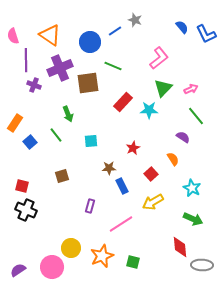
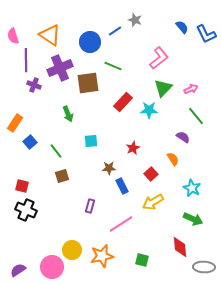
green line at (56, 135): moved 16 px down
yellow circle at (71, 248): moved 1 px right, 2 px down
orange star at (102, 256): rotated 10 degrees clockwise
green square at (133, 262): moved 9 px right, 2 px up
gray ellipse at (202, 265): moved 2 px right, 2 px down
